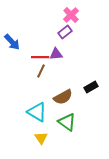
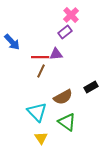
cyan triangle: rotated 15 degrees clockwise
